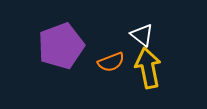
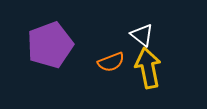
purple pentagon: moved 11 px left, 1 px up
